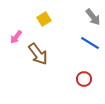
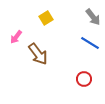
yellow square: moved 2 px right, 1 px up
